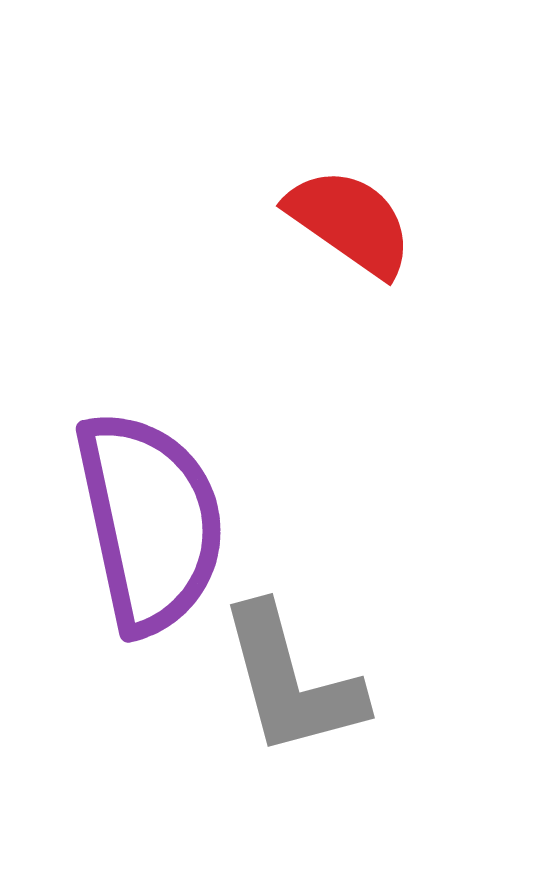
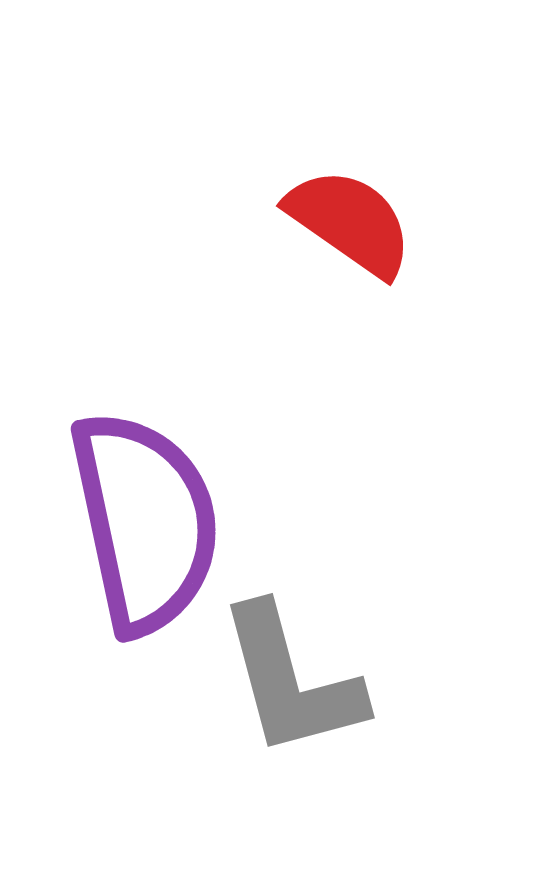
purple semicircle: moved 5 px left
